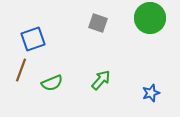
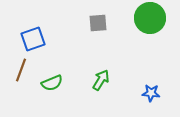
gray square: rotated 24 degrees counterclockwise
green arrow: rotated 10 degrees counterclockwise
blue star: rotated 24 degrees clockwise
